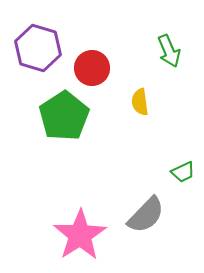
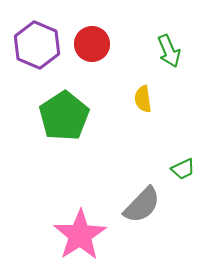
purple hexagon: moved 1 px left, 3 px up; rotated 6 degrees clockwise
red circle: moved 24 px up
yellow semicircle: moved 3 px right, 3 px up
green trapezoid: moved 3 px up
gray semicircle: moved 4 px left, 10 px up
